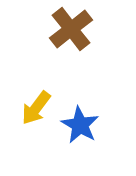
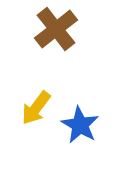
brown cross: moved 15 px left
